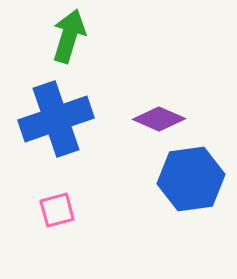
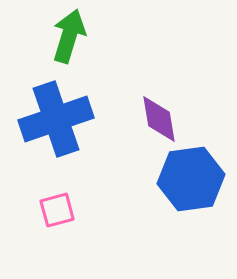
purple diamond: rotated 57 degrees clockwise
